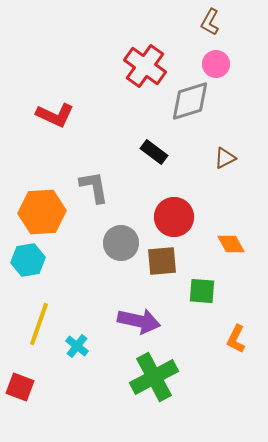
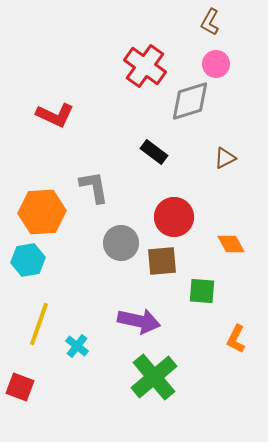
green cross: rotated 12 degrees counterclockwise
